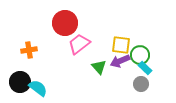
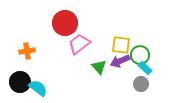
orange cross: moved 2 px left, 1 px down
